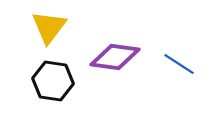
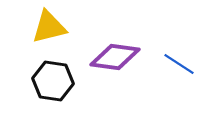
yellow triangle: rotated 39 degrees clockwise
